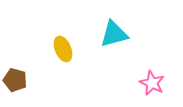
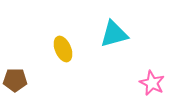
brown pentagon: rotated 15 degrees counterclockwise
